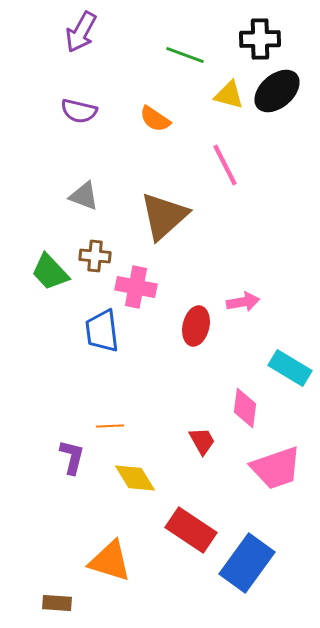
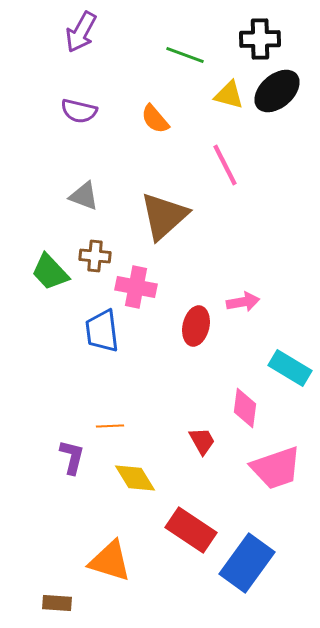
orange semicircle: rotated 16 degrees clockwise
